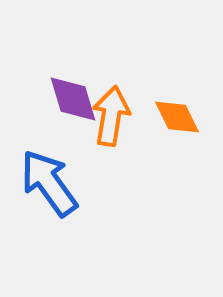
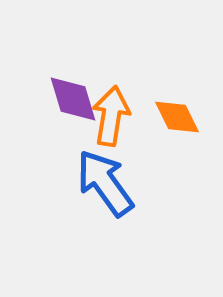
blue arrow: moved 56 px right
